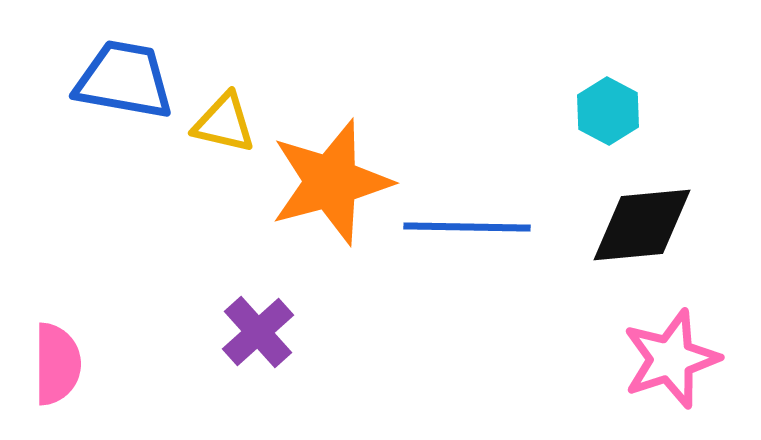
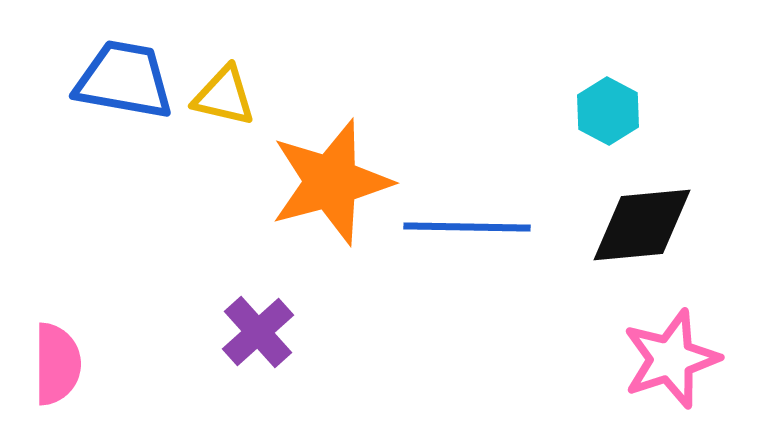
yellow triangle: moved 27 px up
